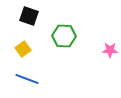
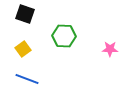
black square: moved 4 px left, 2 px up
pink star: moved 1 px up
